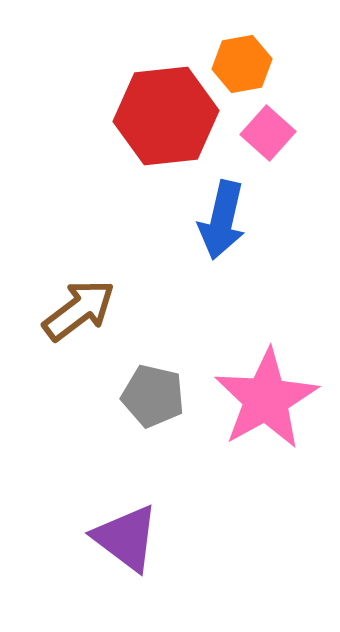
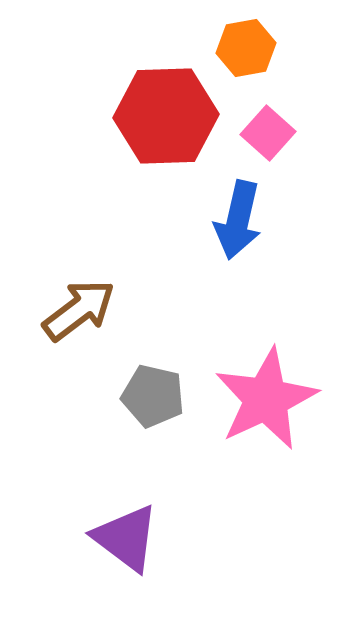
orange hexagon: moved 4 px right, 16 px up
red hexagon: rotated 4 degrees clockwise
blue arrow: moved 16 px right
pink star: rotated 4 degrees clockwise
